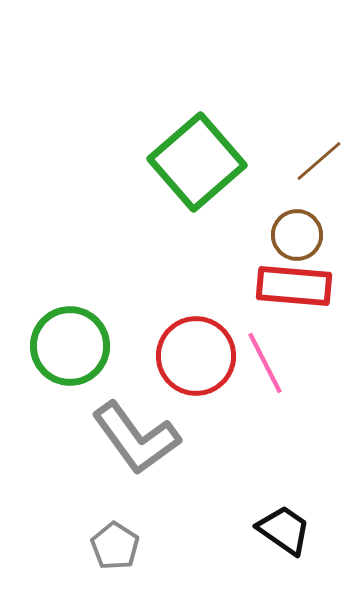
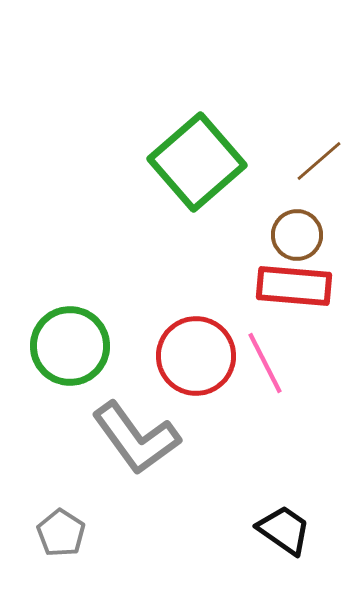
gray pentagon: moved 54 px left, 13 px up
